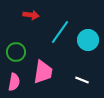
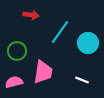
cyan circle: moved 3 px down
green circle: moved 1 px right, 1 px up
pink semicircle: rotated 114 degrees counterclockwise
